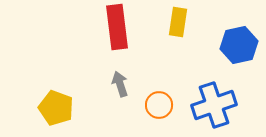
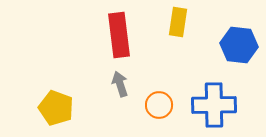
red rectangle: moved 2 px right, 8 px down
blue hexagon: rotated 18 degrees clockwise
blue cross: rotated 18 degrees clockwise
